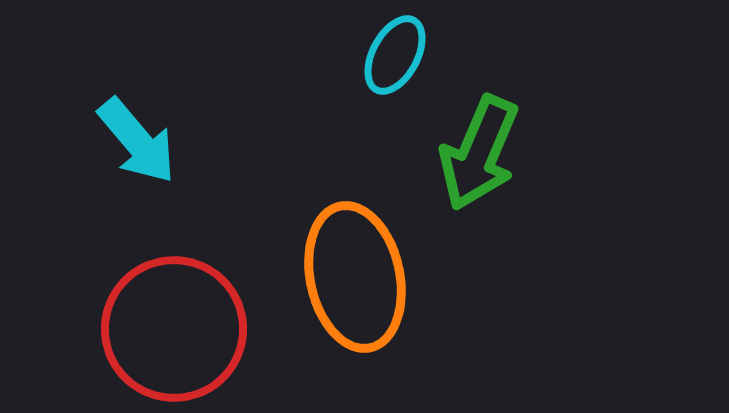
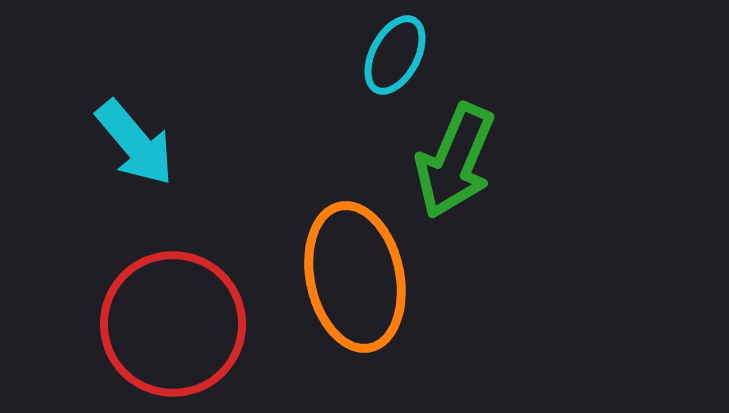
cyan arrow: moved 2 px left, 2 px down
green arrow: moved 24 px left, 8 px down
red circle: moved 1 px left, 5 px up
